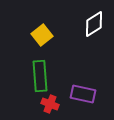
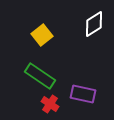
green rectangle: rotated 52 degrees counterclockwise
red cross: rotated 12 degrees clockwise
